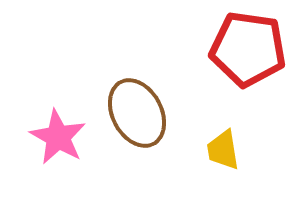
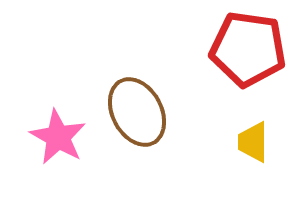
brown ellipse: moved 1 px up
yellow trapezoid: moved 30 px right, 8 px up; rotated 9 degrees clockwise
